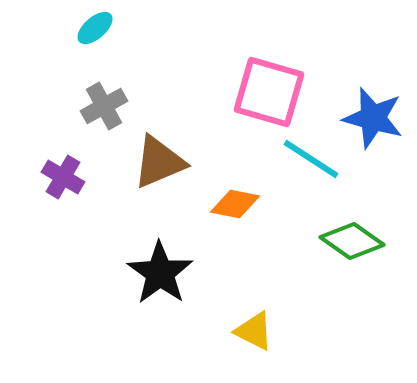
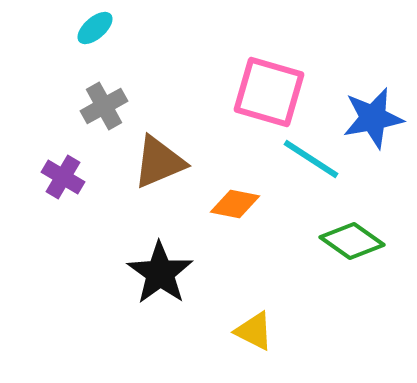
blue star: rotated 26 degrees counterclockwise
